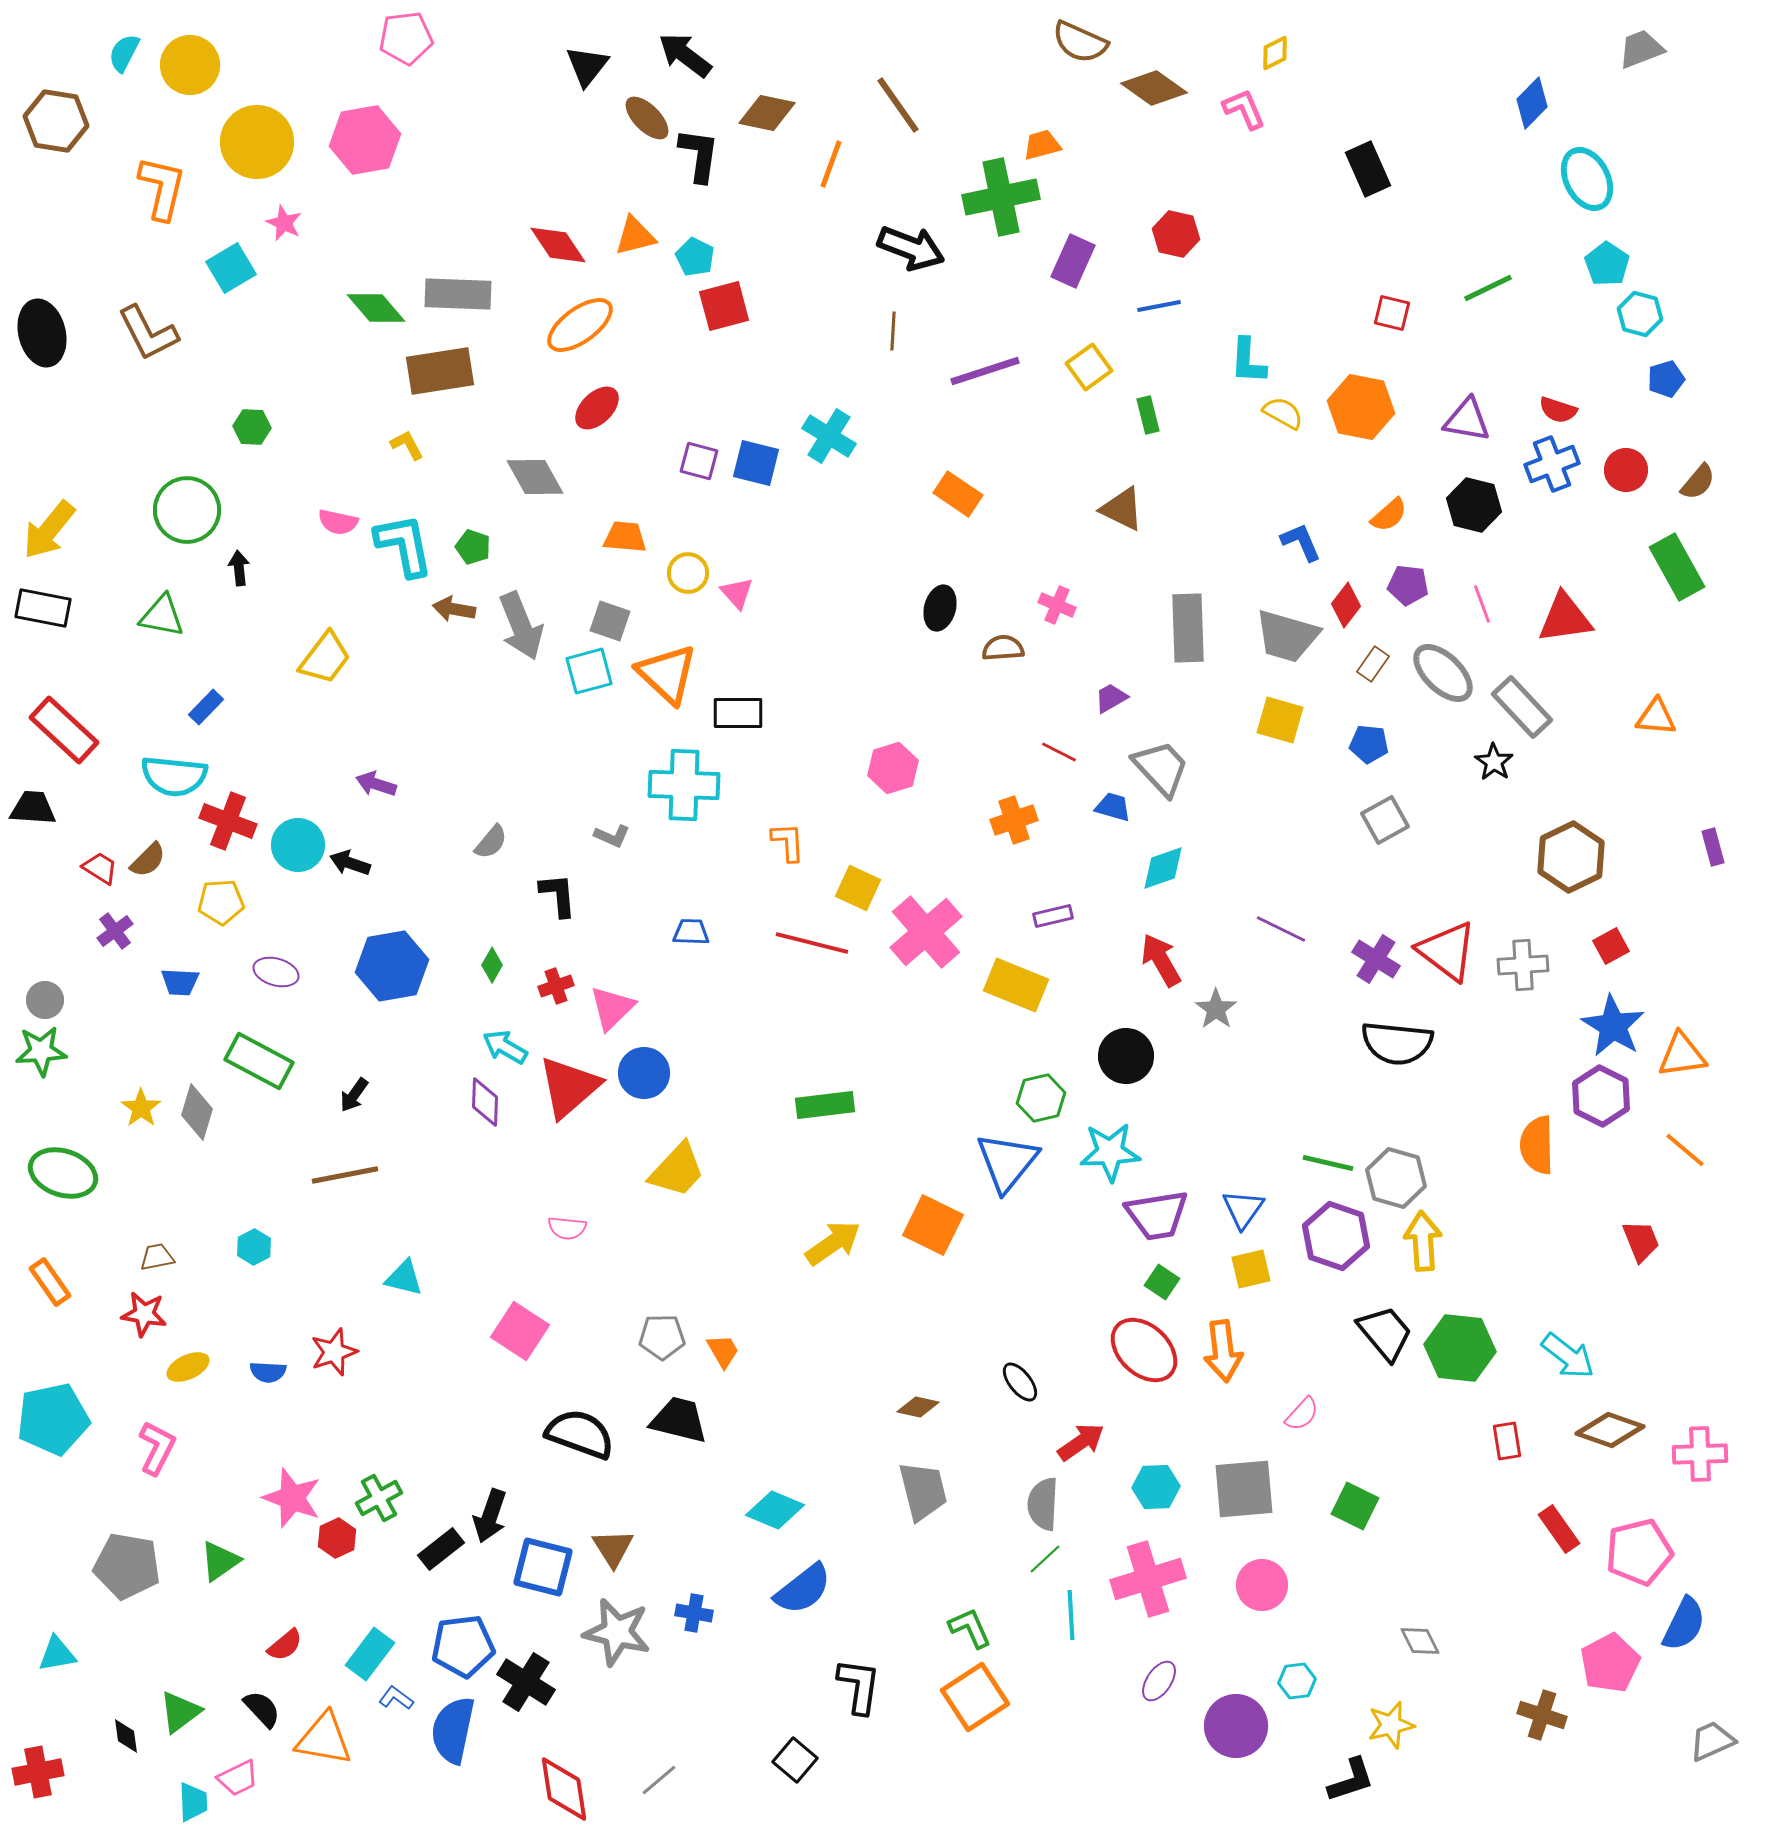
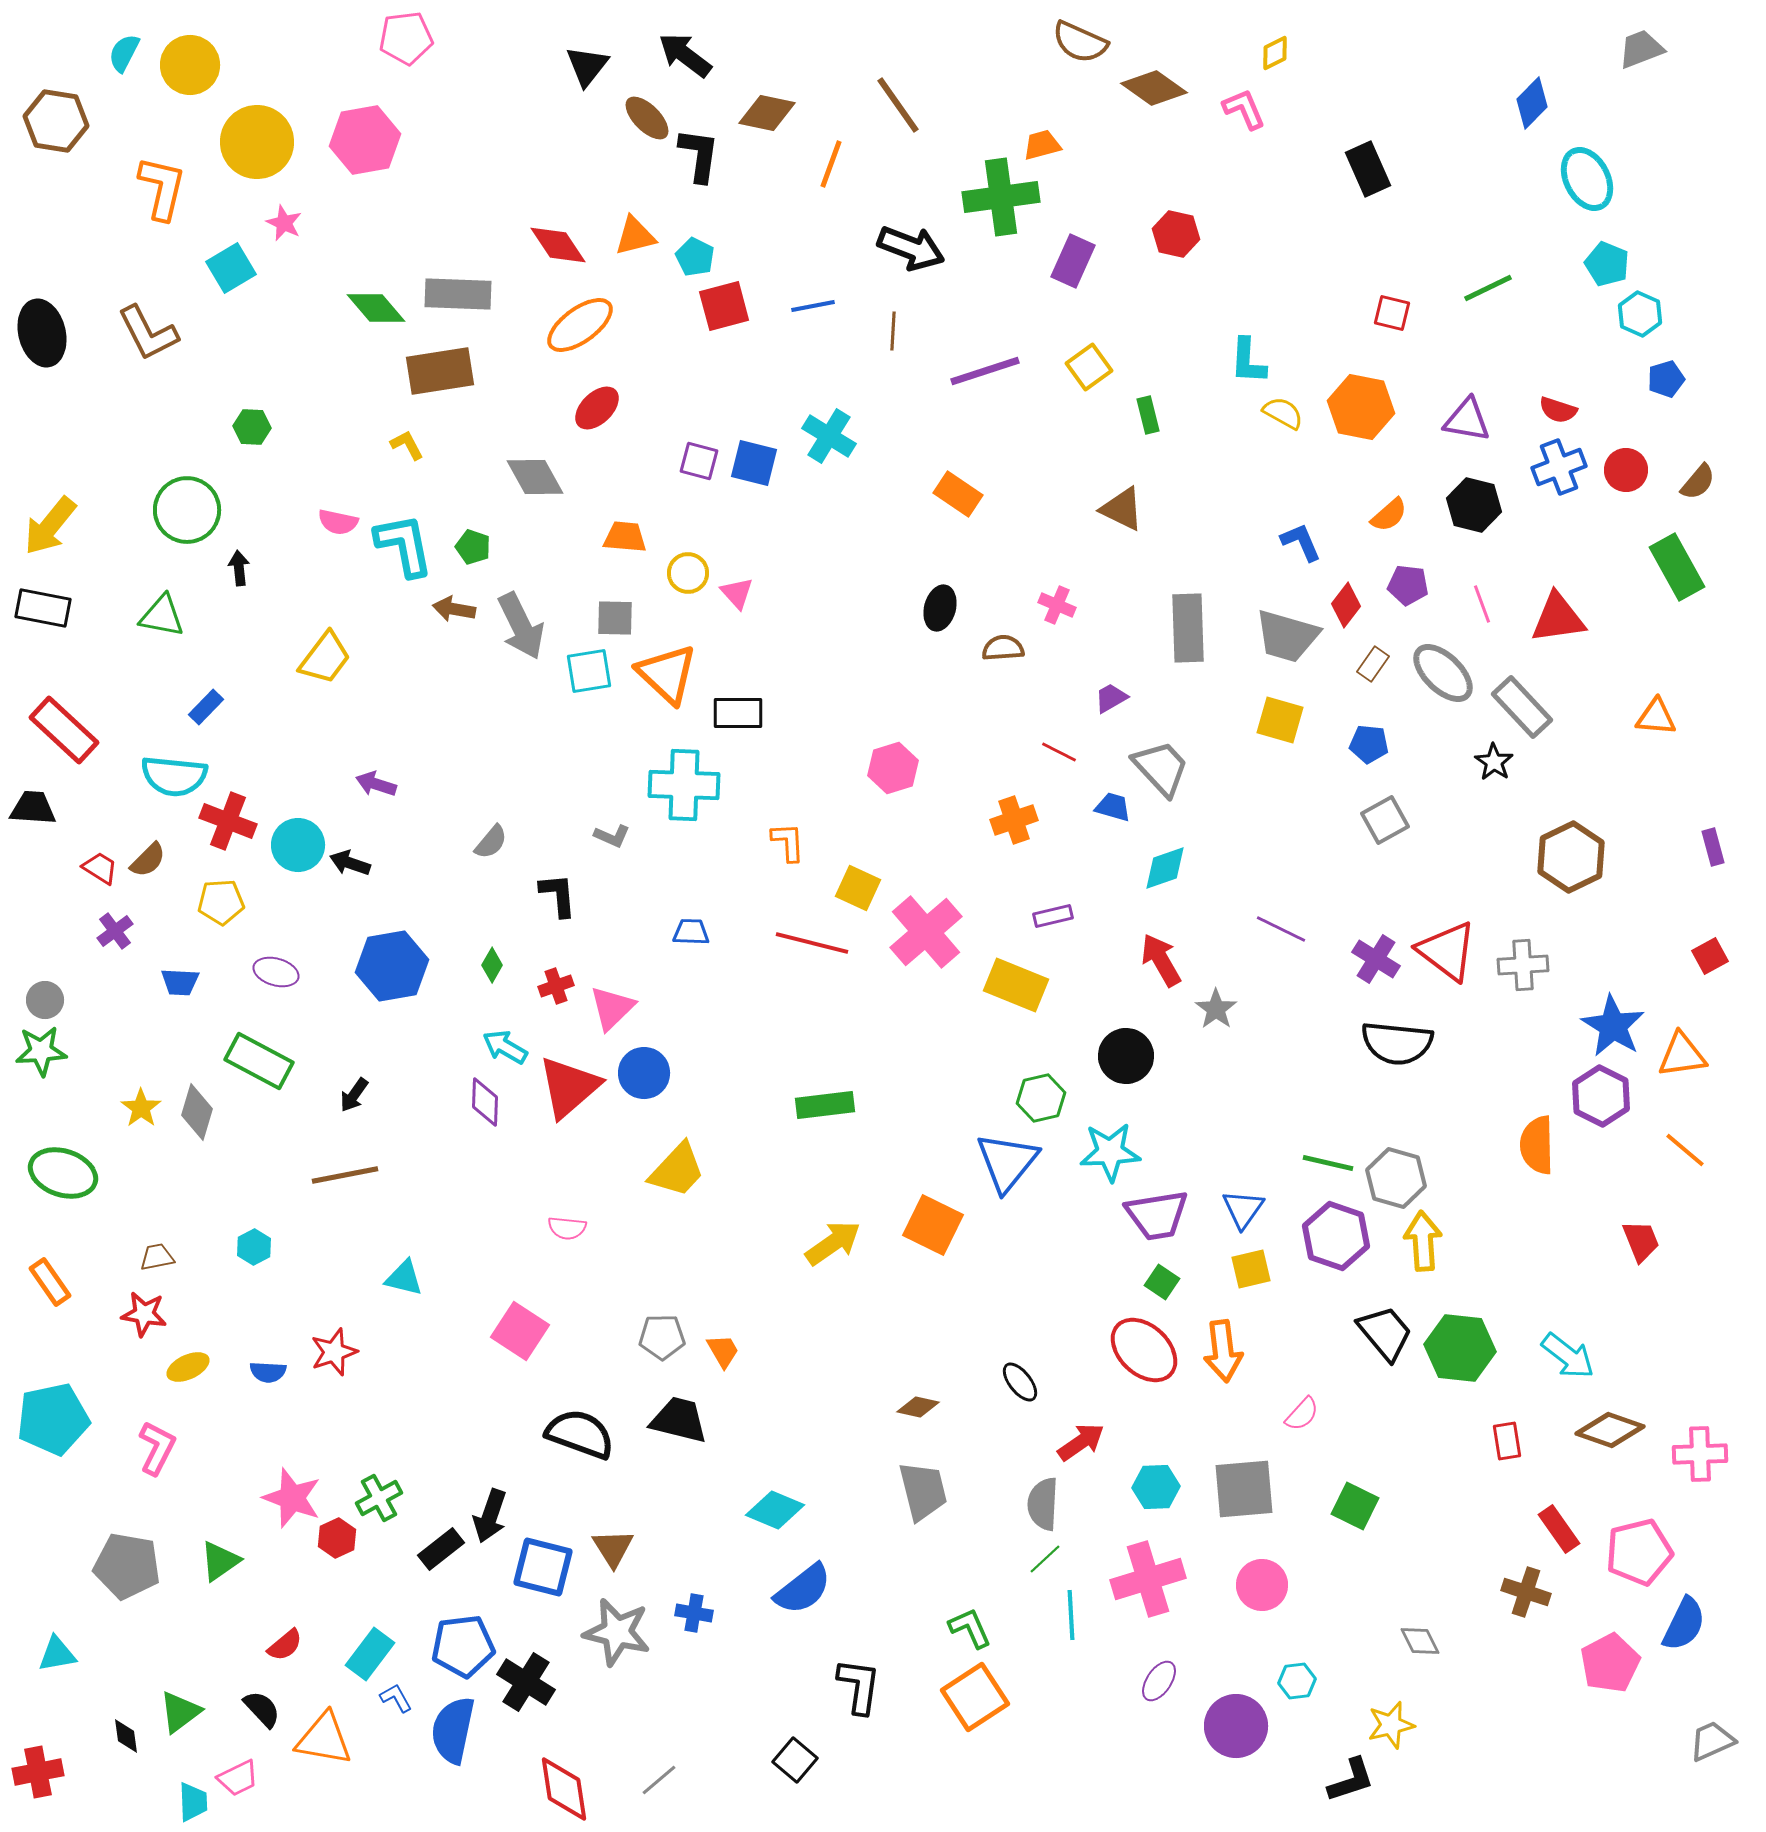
green cross at (1001, 197): rotated 4 degrees clockwise
cyan pentagon at (1607, 264): rotated 12 degrees counterclockwise
blue line at (1159, 306): moved 346 px left
cyan hexagon at (1640, 314): rotated 9 degrees clockwise
blue square at (756, 463): moved 2 px left
blue cross at (1552, 464): moved 7 px right, 3 px down
yellow arrow at (49, 530): moved 1 px right, 4 px up
red triangle at (1565, 618): moved 7 px left
gray square at (610, 621): moved 5 px right, 3 px up; rotated 18 degrees counterclockwise
gray arrow at (521, 626): rotated 4 degrees counterclockwise
cyan square at (589, 671): rotated 6 degrees clockwise
cyan diamond at (1163, 868): moved 2 px right
red square at (1611, 946): moved 99 px right, 10 px down
blue L-shape at (396, 1698): rotated 24 degrees clockwise
brown cross at (1542, 1715): moved 16 px left, 123 px up
